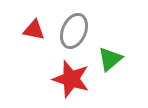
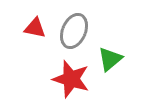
red triangle: moved 1 px right, 2 px up
